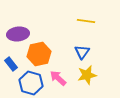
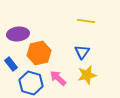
orange hexagon: moved 1 px up
